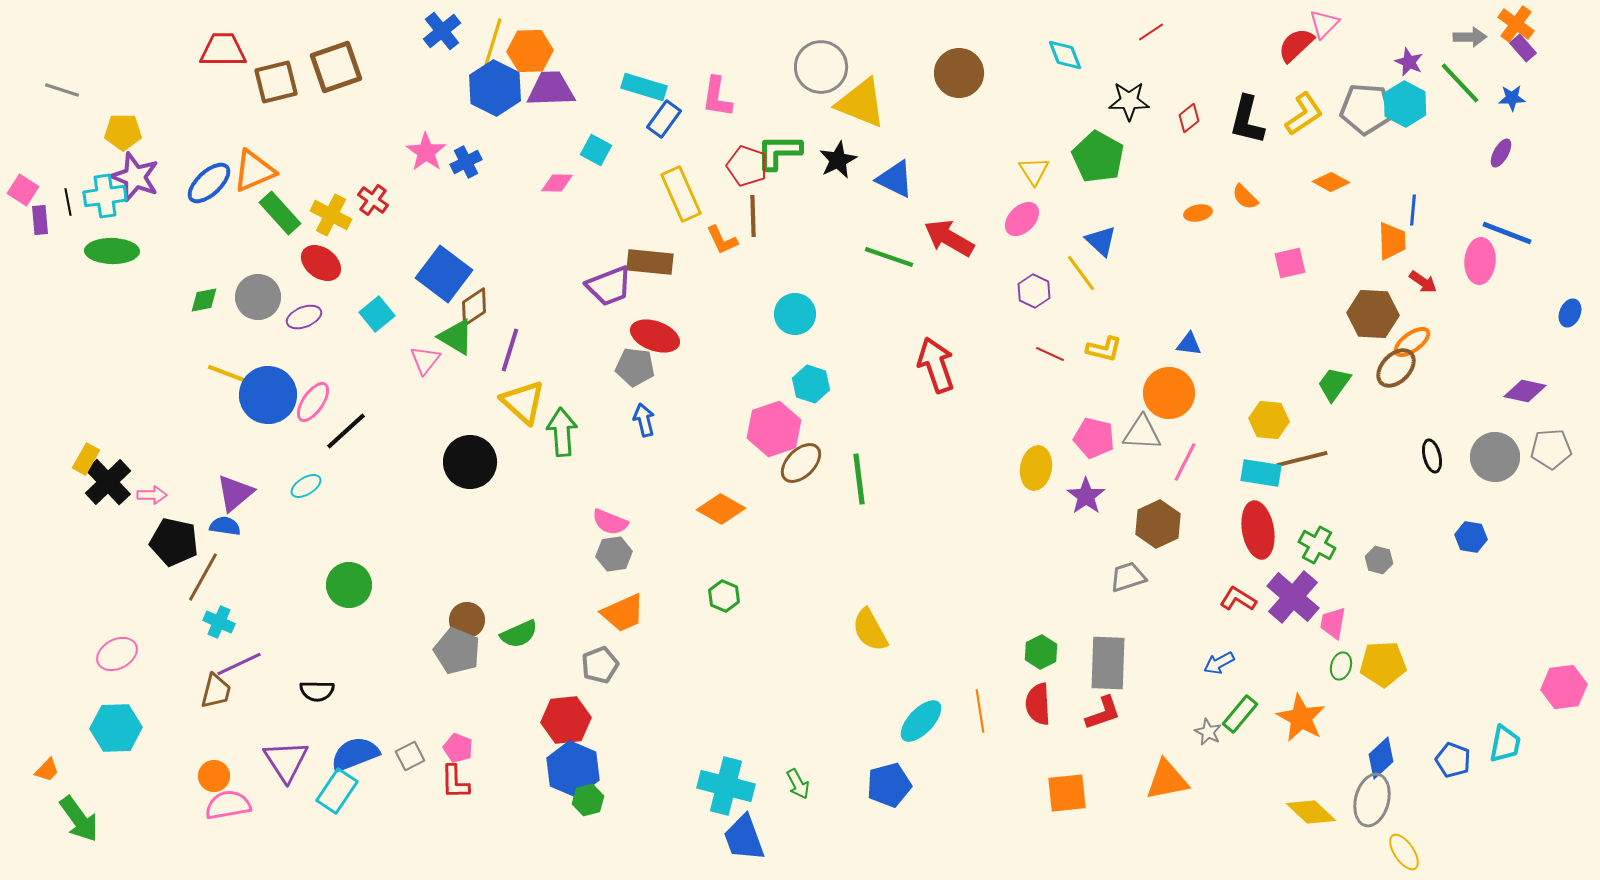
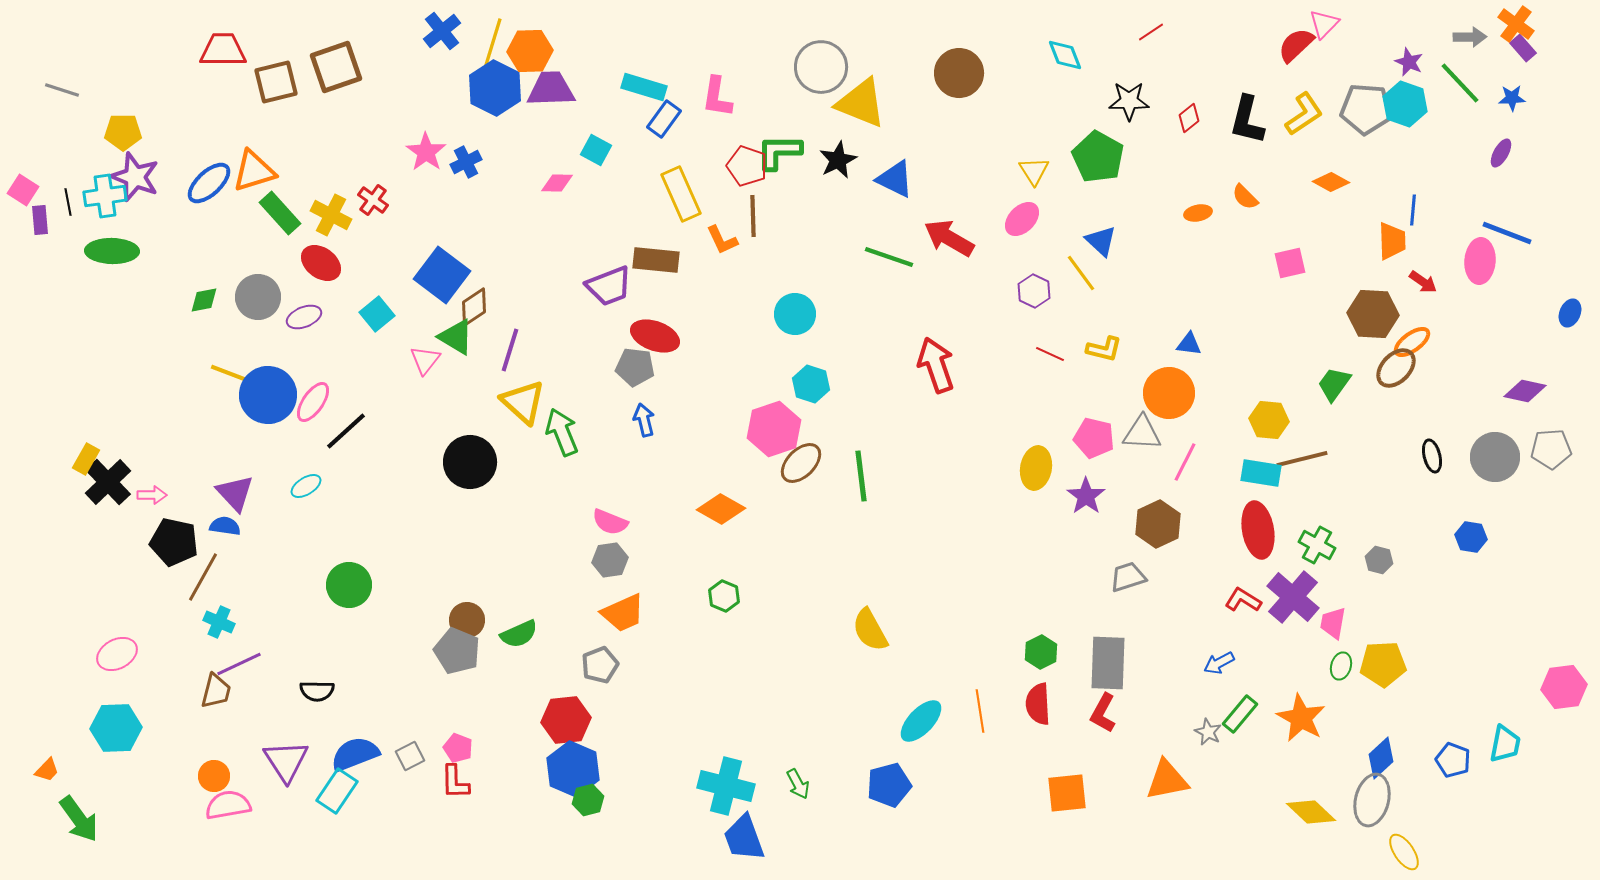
cyan hexagon at (1405, 104): rotated 9 degrees counterclockwise
orange triangle at (254, 171): rotated 6 degrees clockwise
brown rectangle at (650, 262): moved 6 px right, 2 px up
blue square at (444, 274): moved 2 px left, 1 px down
yellow line at (228, 374): moved 3 px right
green arrow at (562, 432): rotated 18 degrees counterclockwise
green line at (859, 479): moved 2 px right, 3 px up
purple triangle at (235, 493): rotated 33 degrees counterclockwise
gray hexagon at (614, 554): moved 4 px left, 6 px down
red L-shape at (1238, 599): moved 5 px right, 1 px down
red L-shape at (1103, 713): rotated 138 degrees clockwise
